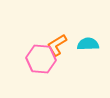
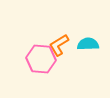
orange L-shape: moved 2 px right
